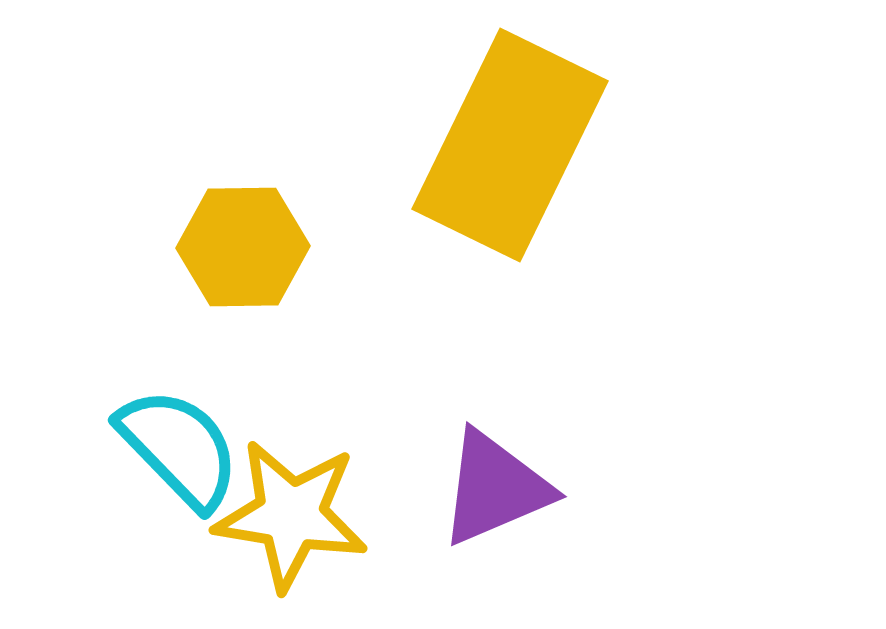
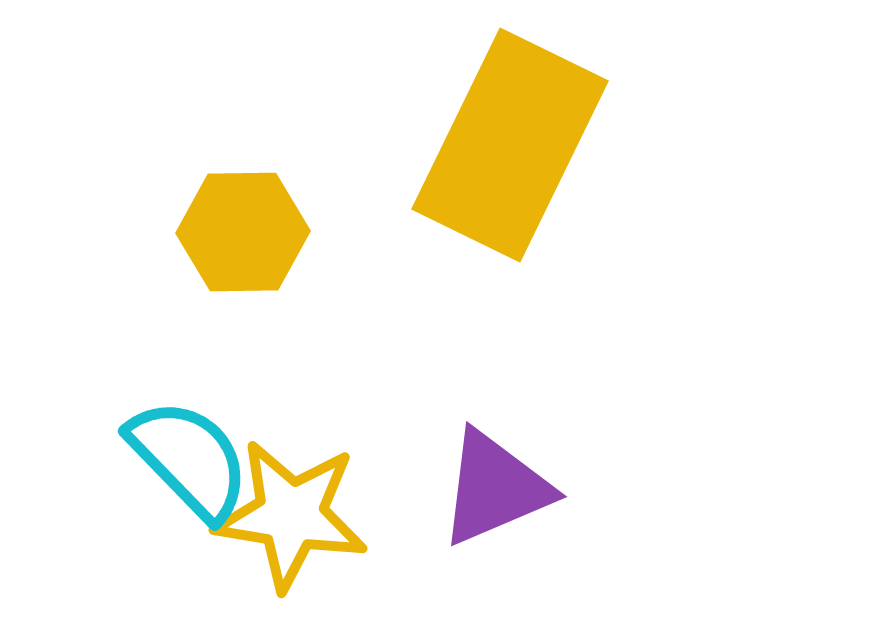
yellow hexagon: moved 15 px up
cyan semicircle: moved 10 px right, 11 px down
